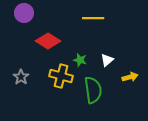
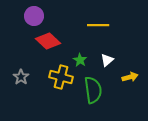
purple circle: moved 10 px right, 3 px down
yellow line: moved 5 px right, 7 px down
red diamond: rotated 10 degrees clockwise
green star: rotated 16 degrees clockwise
yellow cross: moved 1 px down
